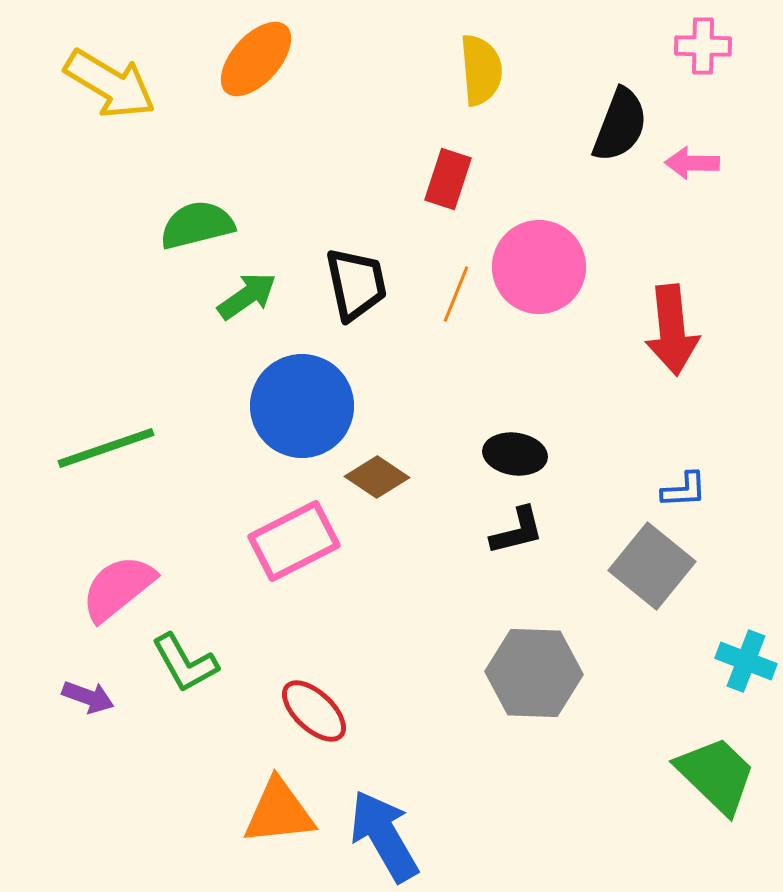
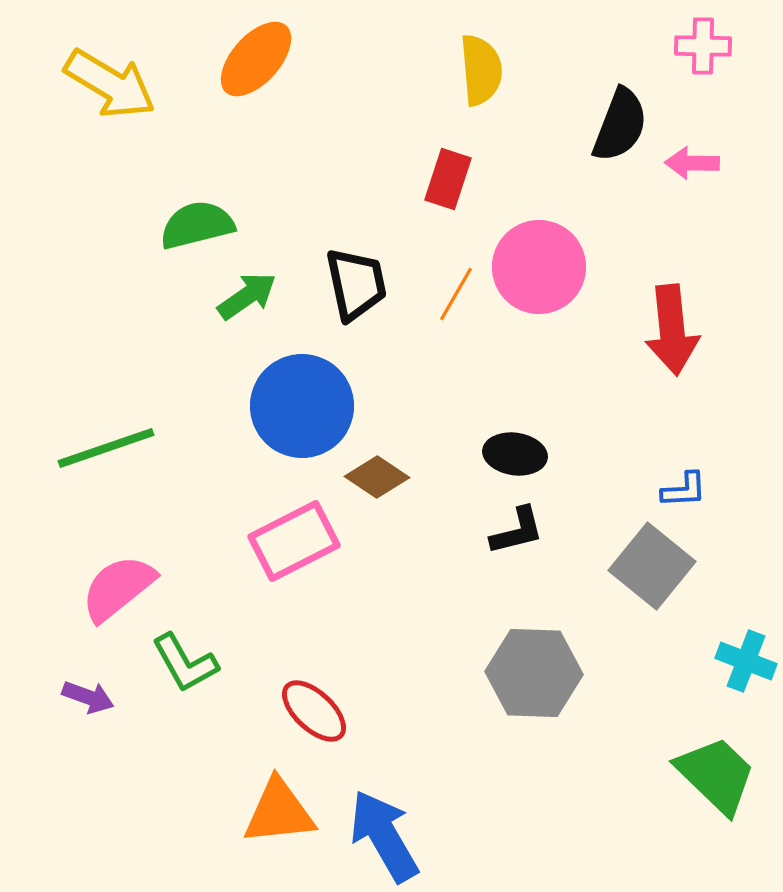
orange line: rotated 8 degrees clockwise
